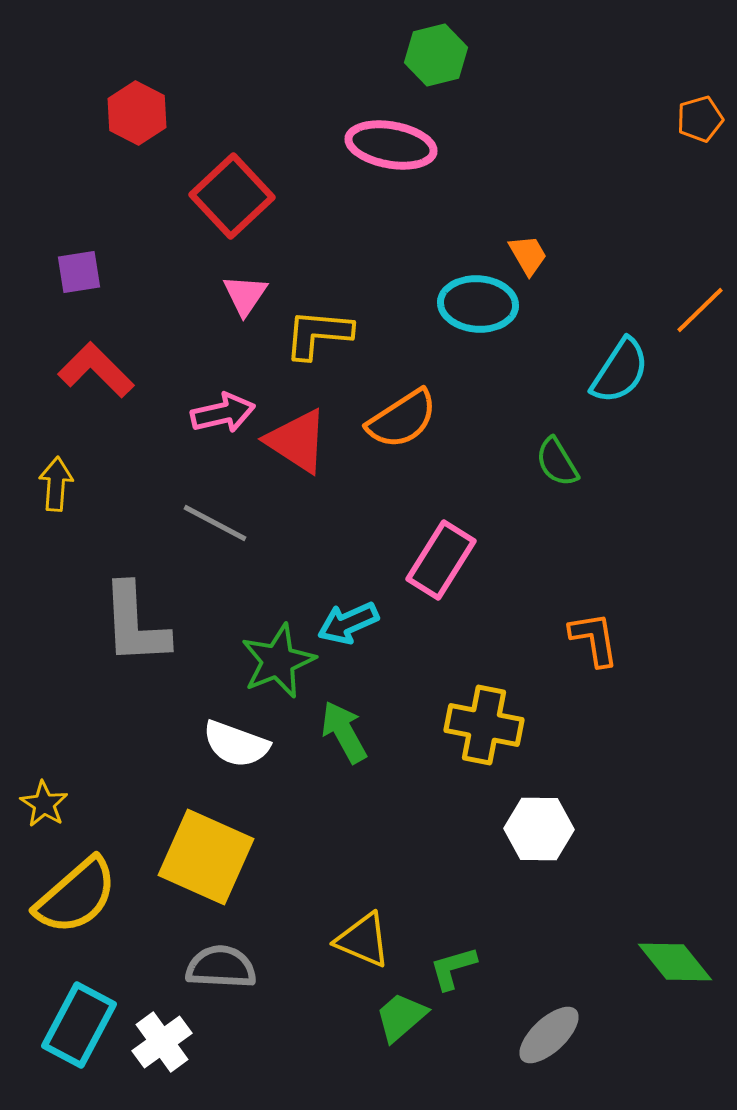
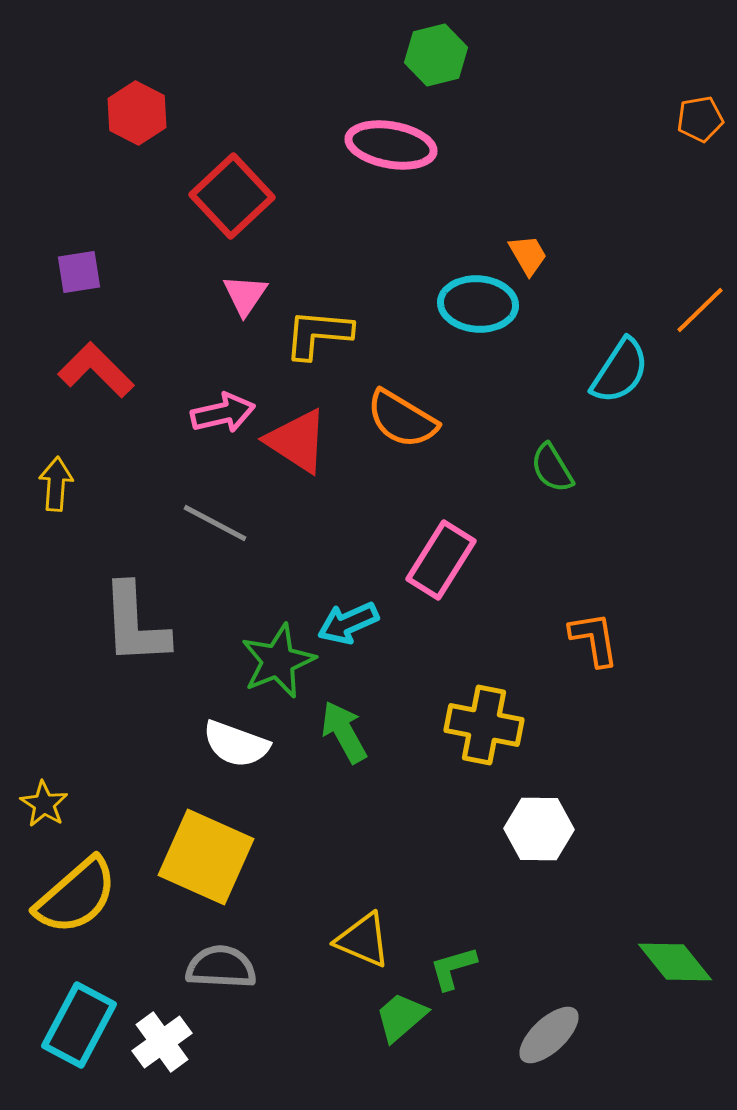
orange pentagon: rotated 6 degrees clockwise
orange semicircle: rotated 64 degrees clockwise
green semicircle: moved 5 px left, 6 px down
